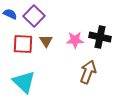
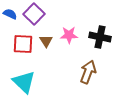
purple square: moved 2 px up
pink star: moved 6 px left, 5 px up
